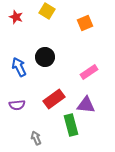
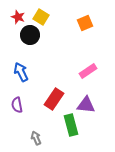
yellow square: moved 6 px left, 6 px down
red star: moved 2 px right
black circle: moved 15 px left, 22 px up
blue arrow: moved 2 px right, 5 px down
pink rectangle: moved 1 px left, 1 px up
red rectangle: rotated 20 degrees counterclockwise
purple semicircle: rotated 84 degrees clockwise
